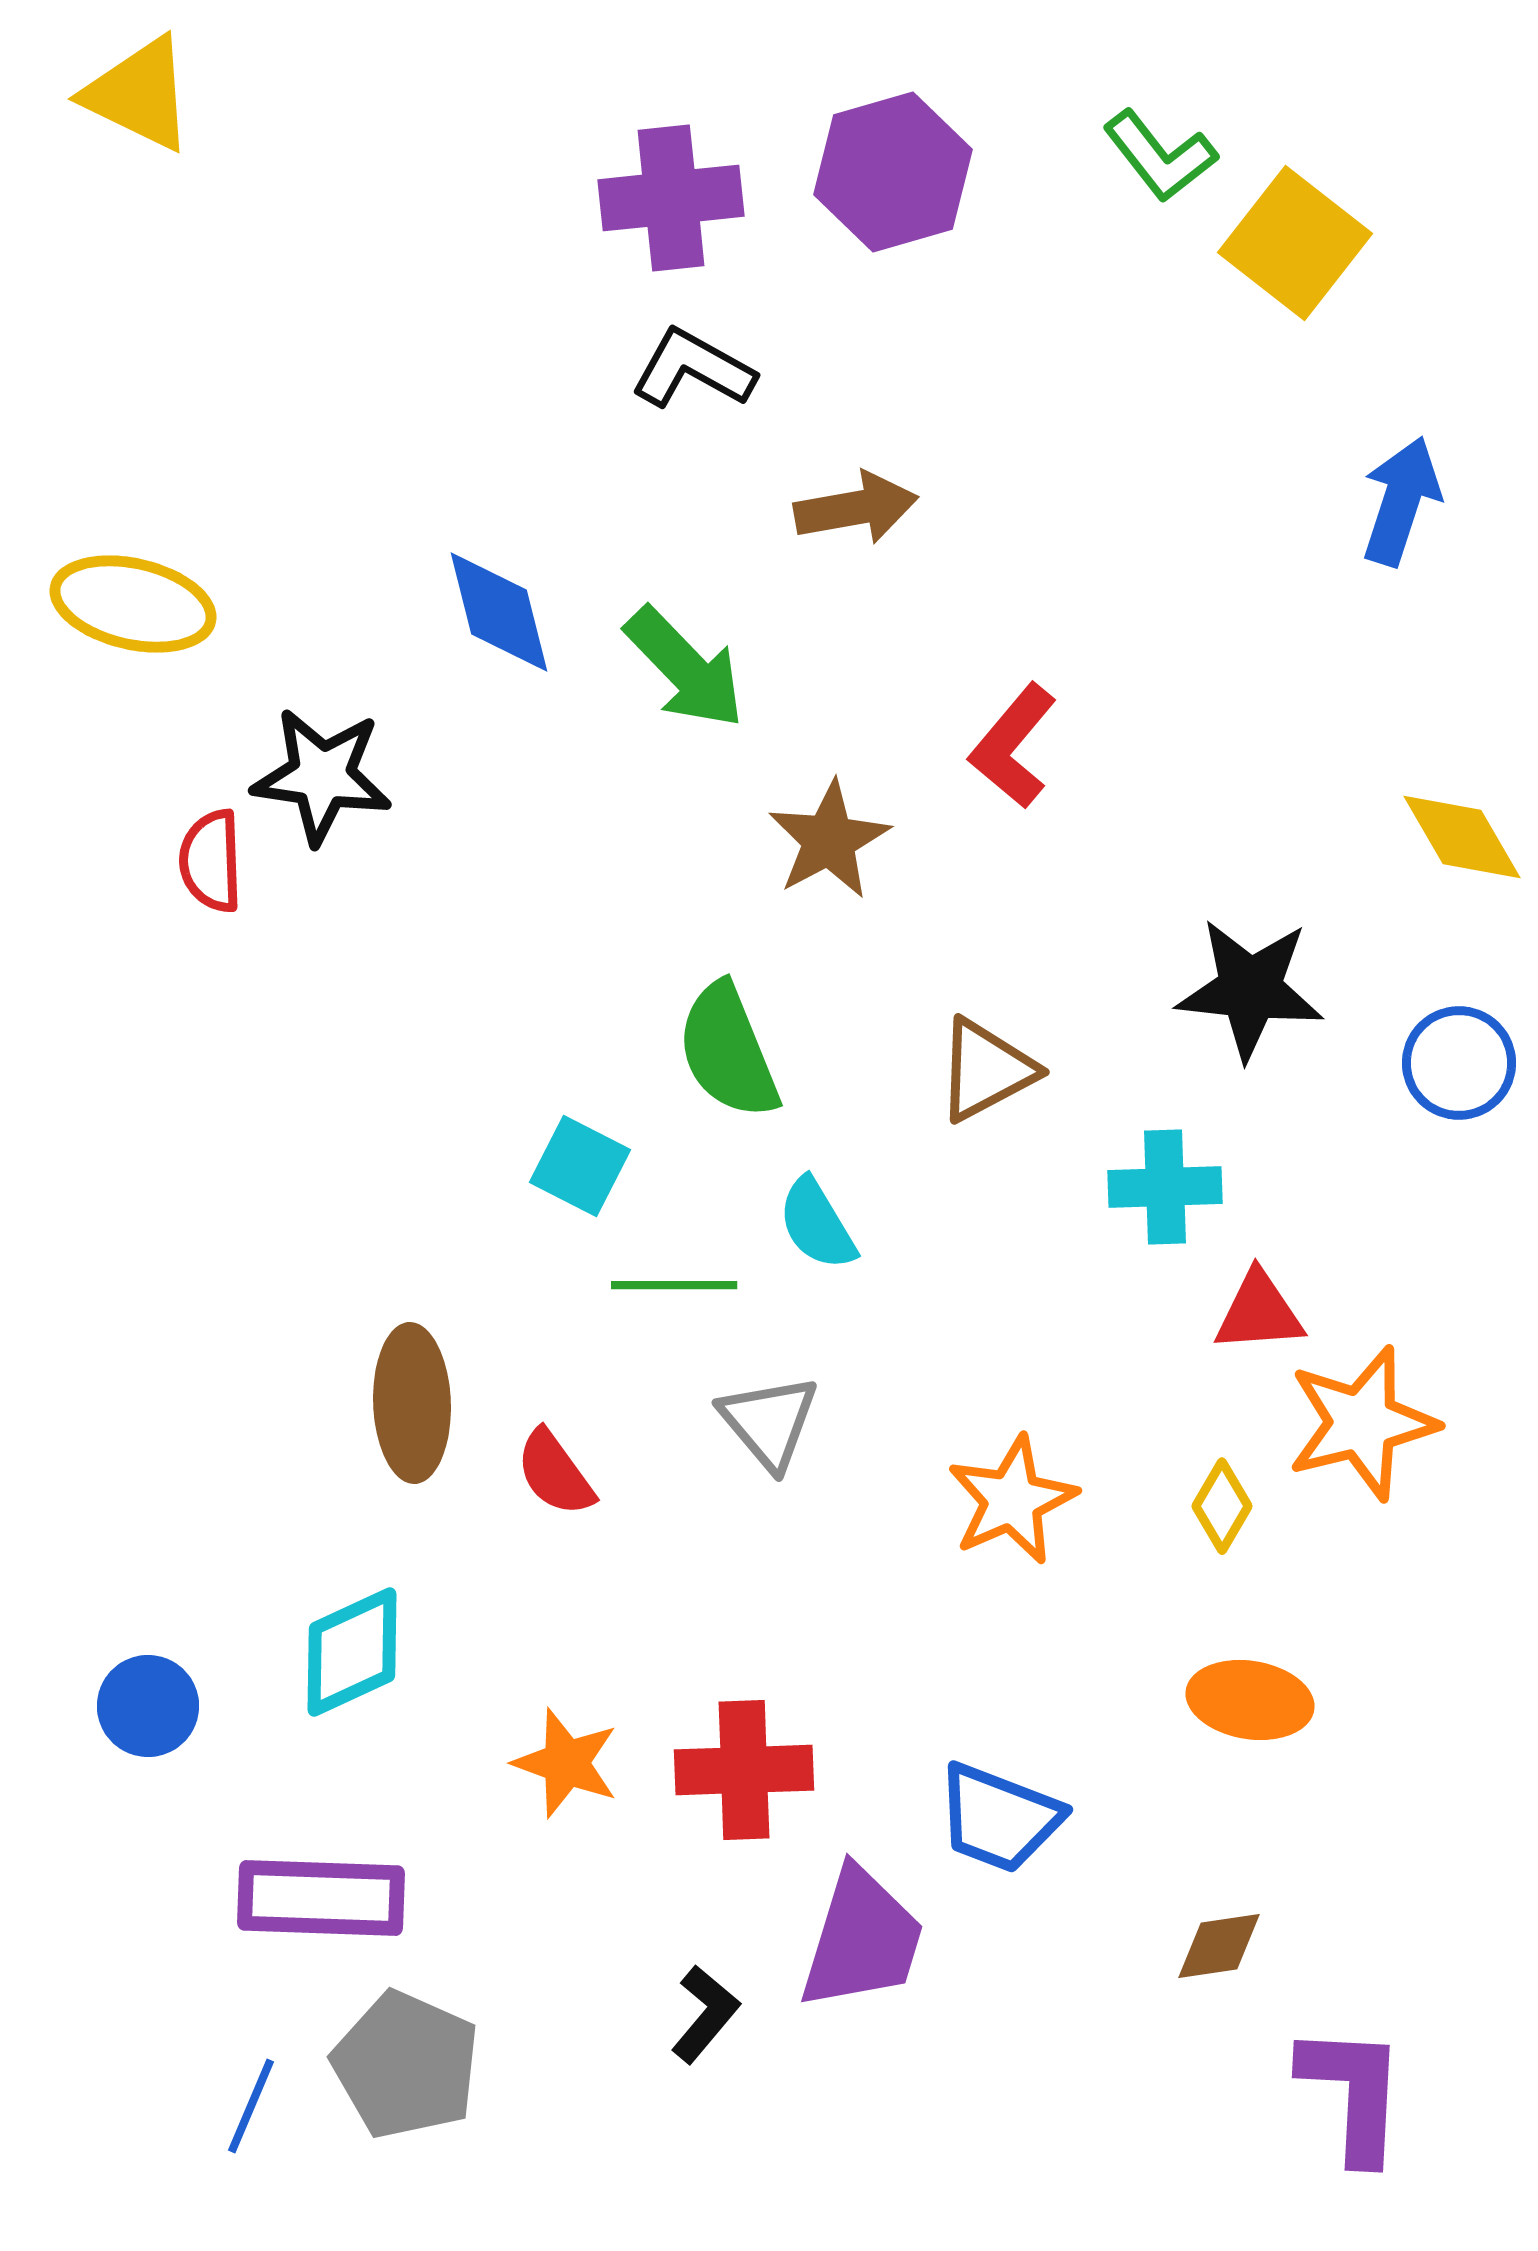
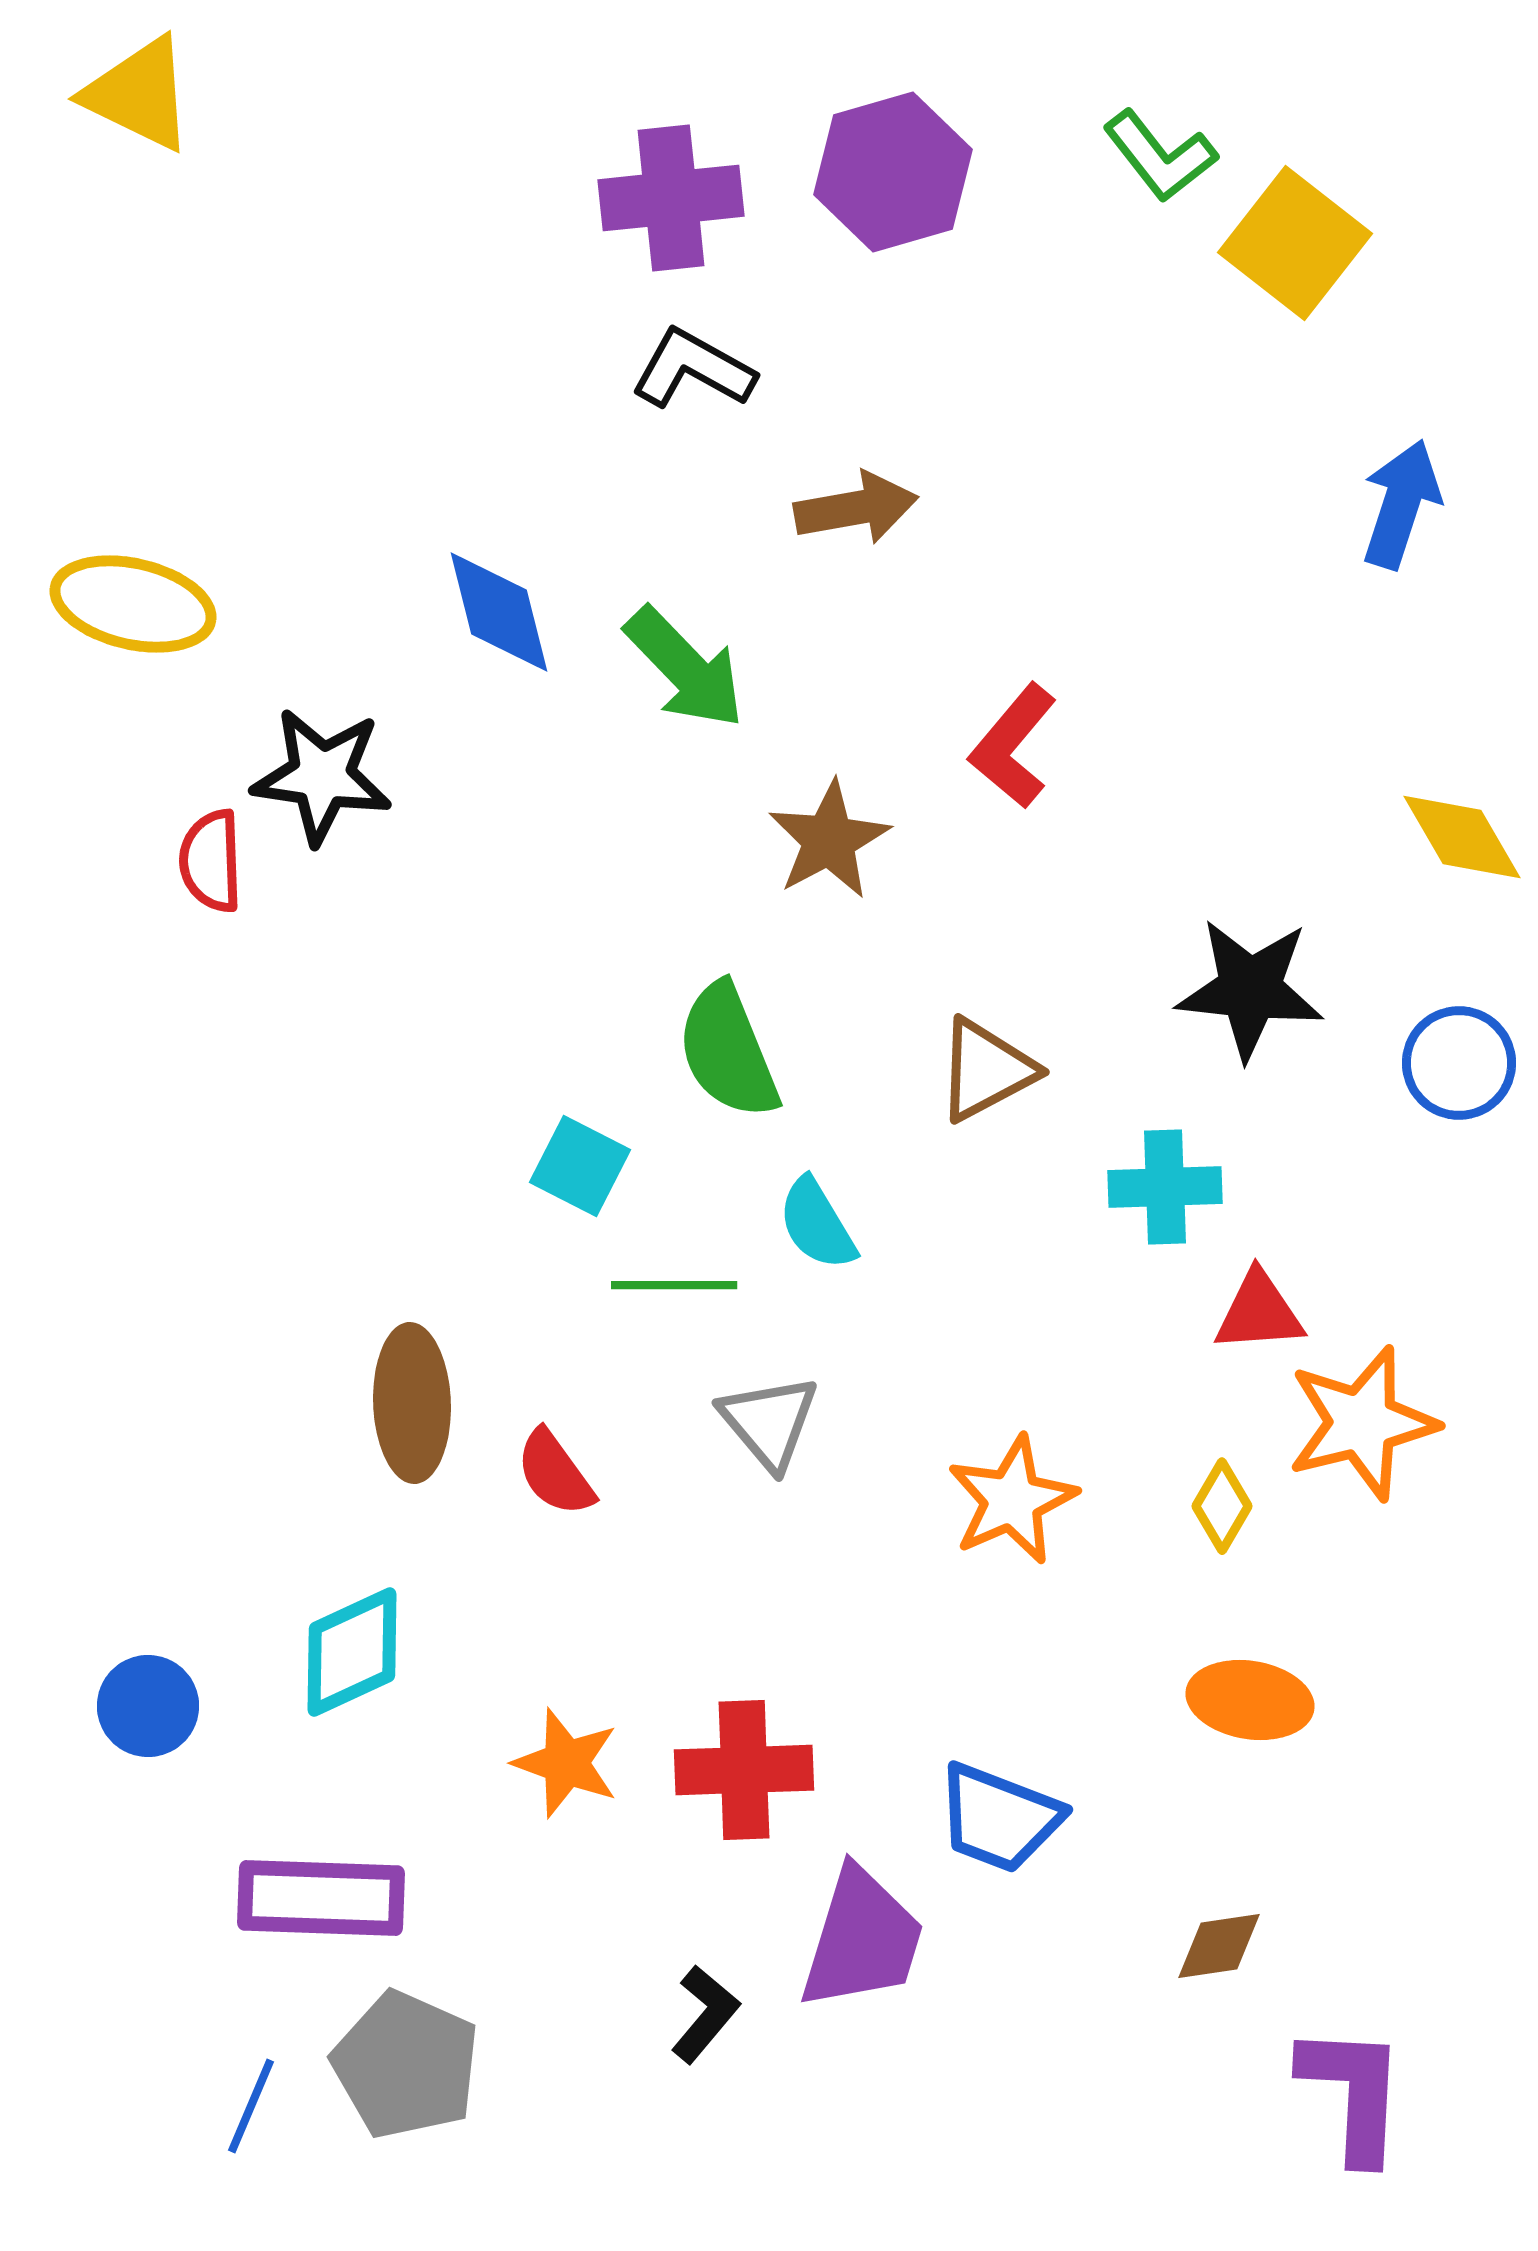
blue arrow at (1401, 501): moved 3 px down
